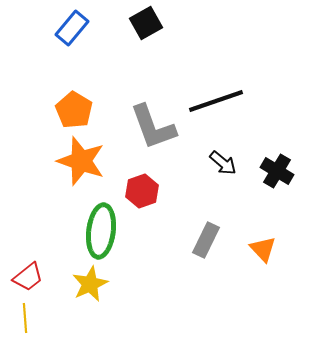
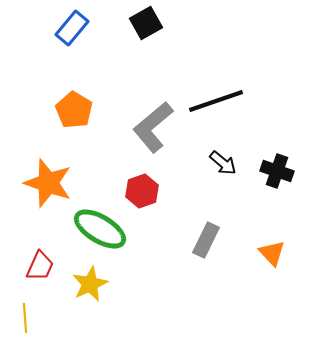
gray L-shape: rotated 70 degrees clockwise
orange star: moved 33 px left, 22 px down
black cross: rotated 12 degrees counterclockwise
green ellipse: moved 1 px left, 2 px up; rotated 66 degrees counterclockwise
orange triangle: moved 9 px right, 4 px down
red trapezoid: moved 12 px right, 11 px up; rotated 28 degrees counterclockwise
